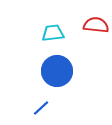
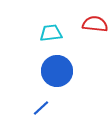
red semicircle: moved 1 px left, 1 px up
cyan trapezoid: moved 2 px left
